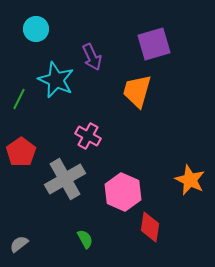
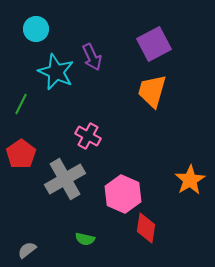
purple square: rotated 12 degrees counterclockwise
cyan star: moved 8 px up
orange trapezoid: moved 15 px right
green line: moved 2 px right, 5 px down
red pentagon: moved 2 px down
orange star: rotated 16 degrees clockwise
pink hexagon: moved 2 px down
red diamond: moved 4 px left, 1 px down
green semicircle: rotated 132 degrees clockwise
gray semicircle: moved 8 px right, 6 px down
